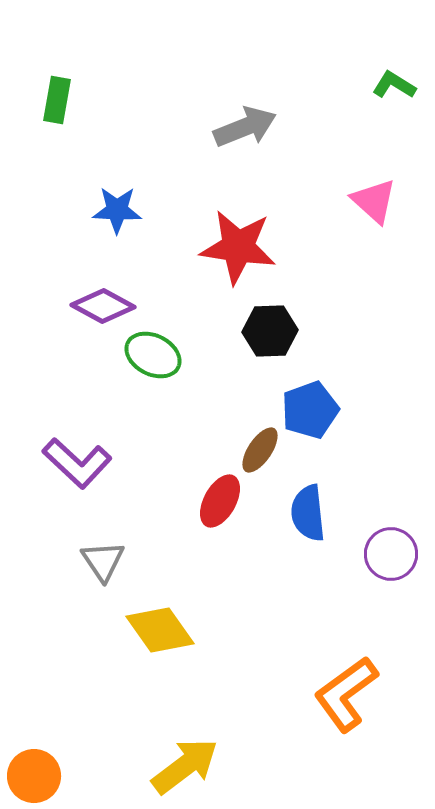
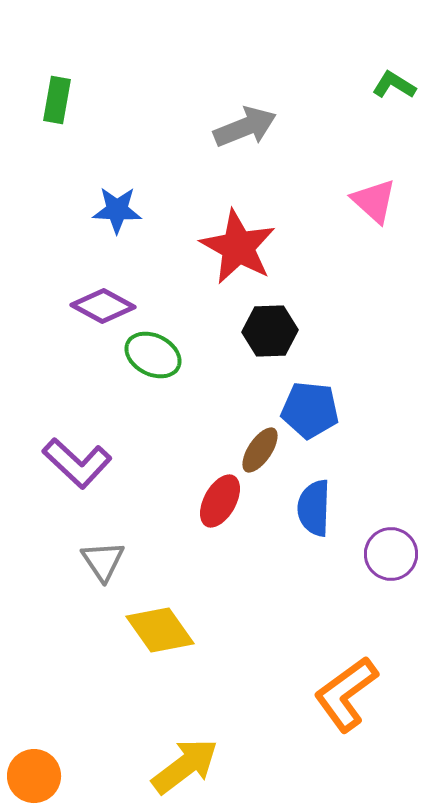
red star: rotated 20 degrees clockwise
blue pentagon: rotated 26 degrees clockwise
blue semicircle: moved 6 px right, 5 px up; rotated 8 degrees clockwise
